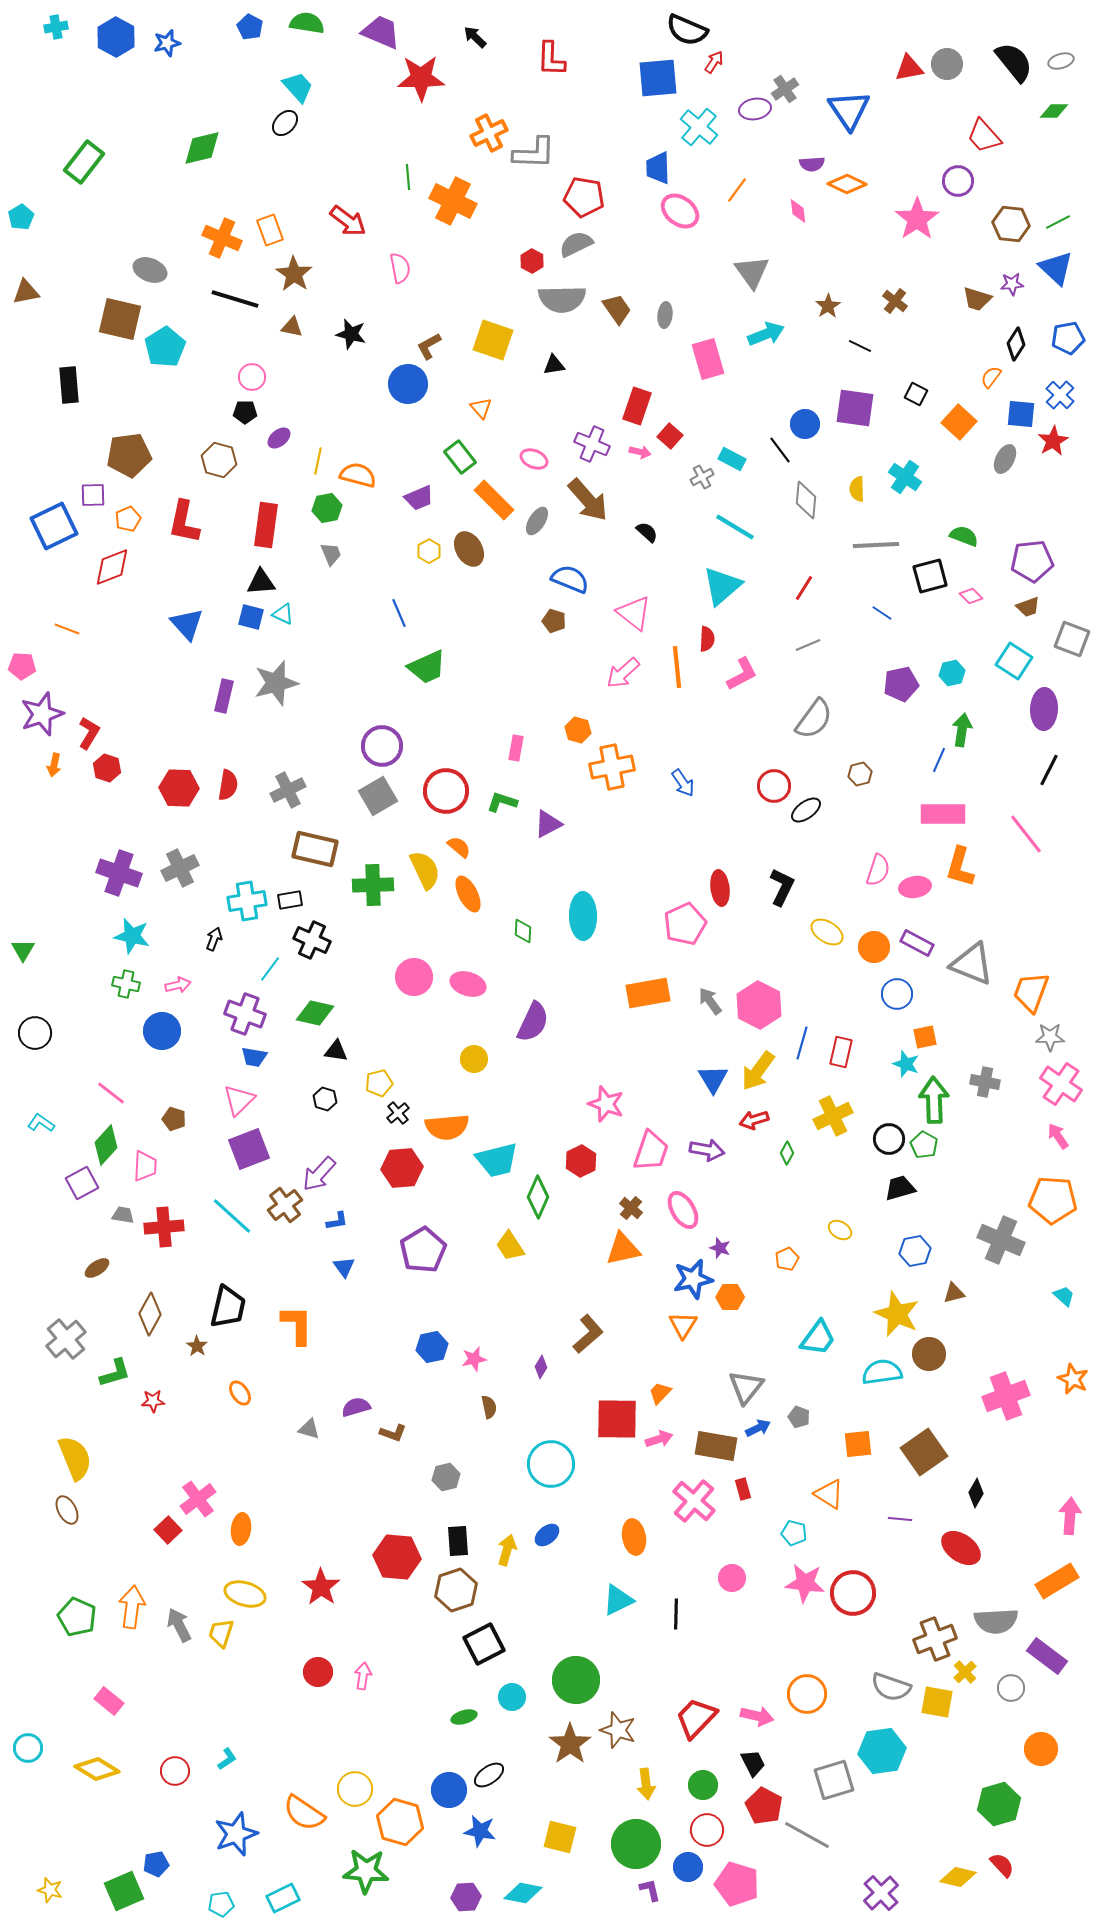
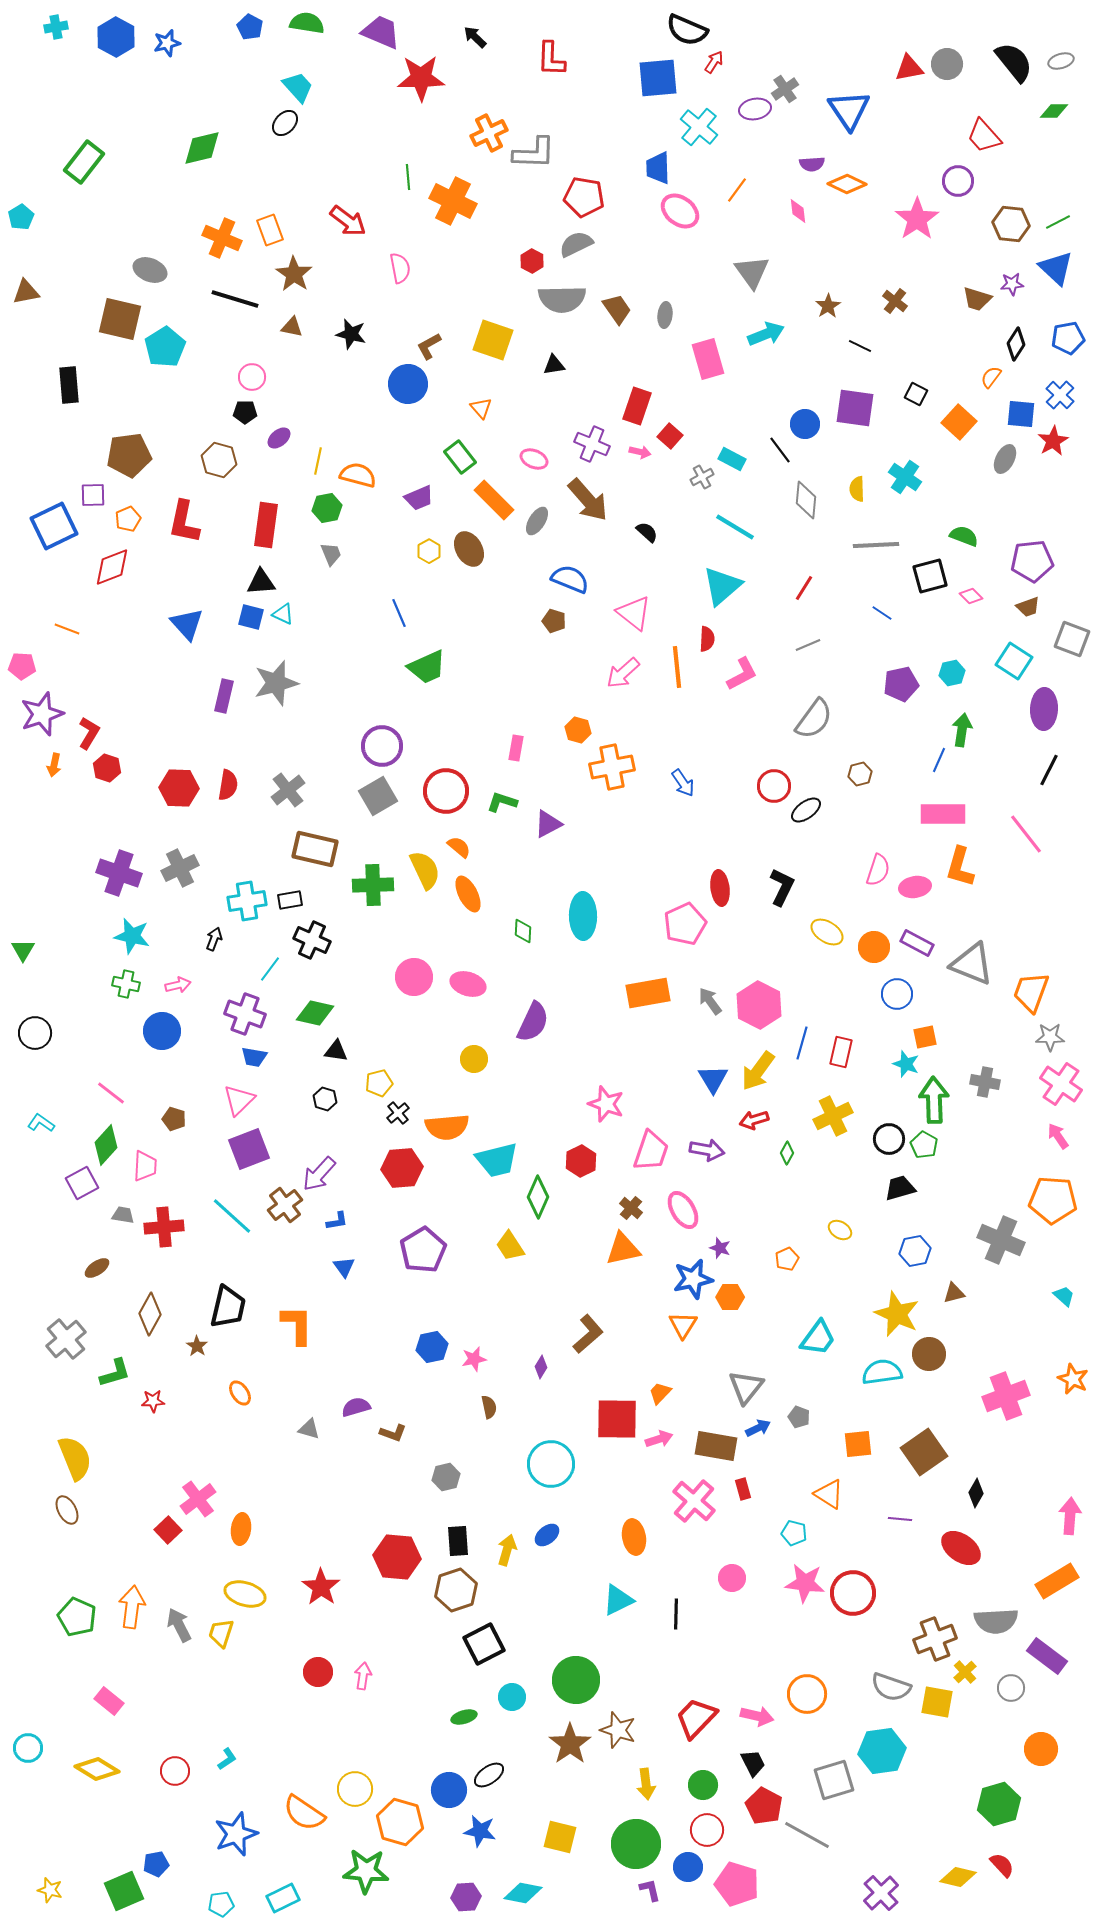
gray cross at (288, 790): rotated 12 degrees counterclockwise
